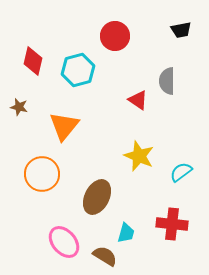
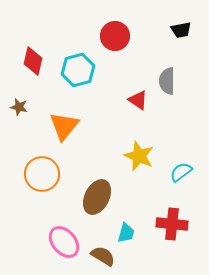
brown semicircle: moved 2 px left
